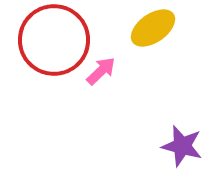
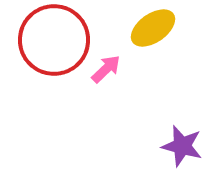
pink arrow: moved 5 px right, 2 px up
